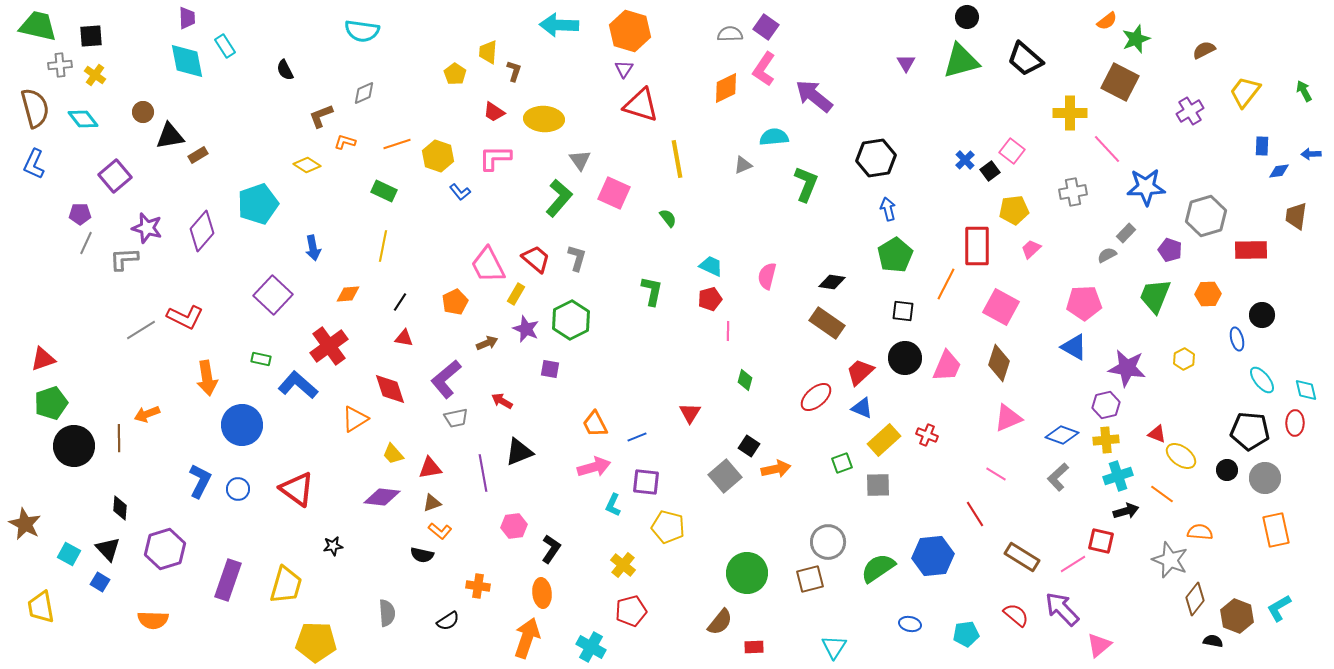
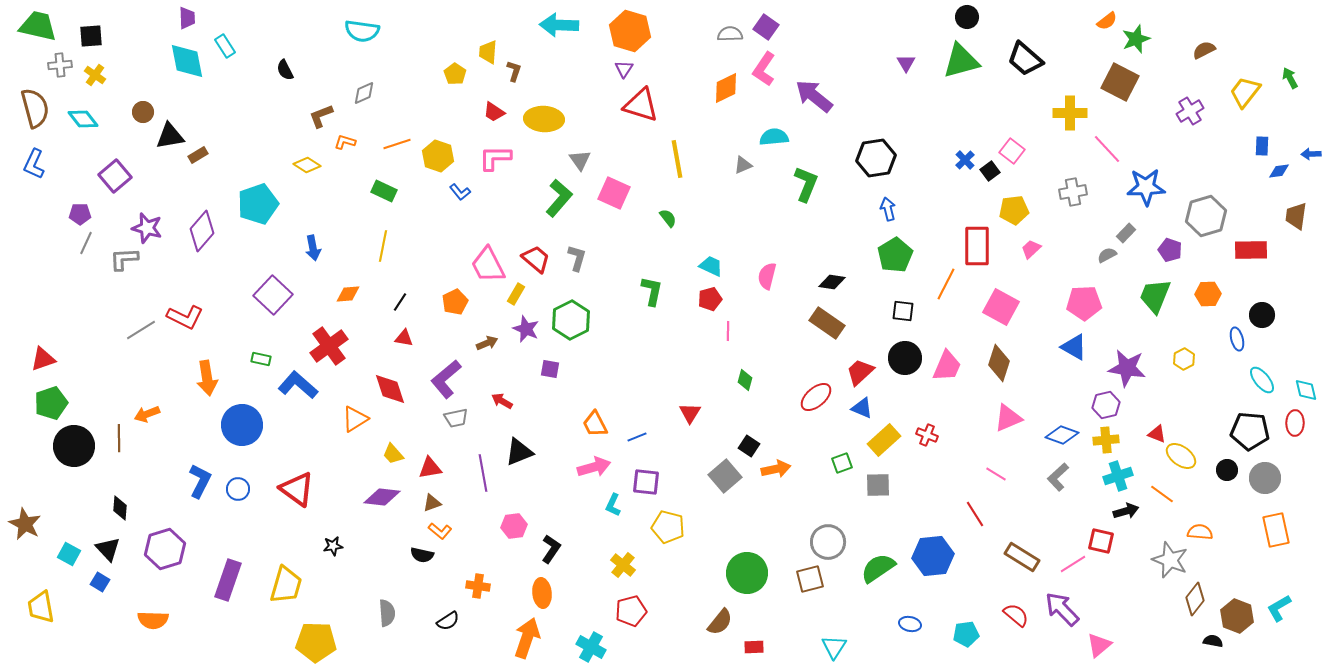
green arrow at (1304, 91): moved 14 px left, 13 px up
